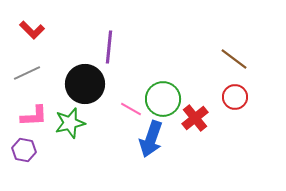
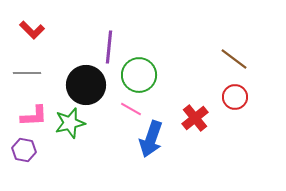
gray line: rotated 24 degrees clockwise
black circle: moved 1 px right, 1 px down
green circle: moved 24 px left, 24 px up
